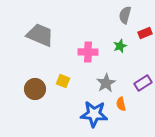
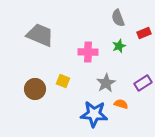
gray semicircle: moved 7 px left, 3 px down; rotated 36 degrees counterclockwise
red rectangle: moved 1 px left
green star: moved 1 px left
orange semicircle: rotated 120 degrees clockwise
